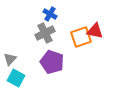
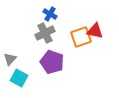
cyan square: moved 3 px right
